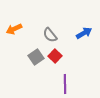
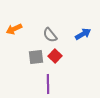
blue arrow: moved 1 px left, 1 px down
gray square: rotated 28 degrees clockwise
purple line: moved 17 px left
